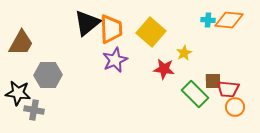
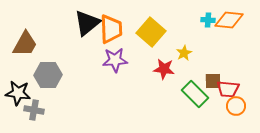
brown trapezoid: moved 4 px right, 1 px down
purple star: rotated 20 degrees clockwise
orange circle: moved 1 px right, 1 px up
